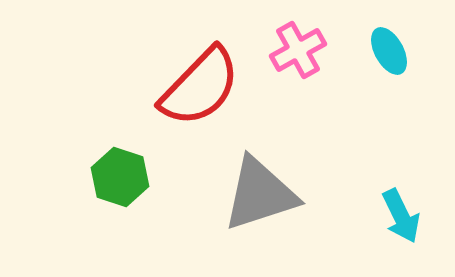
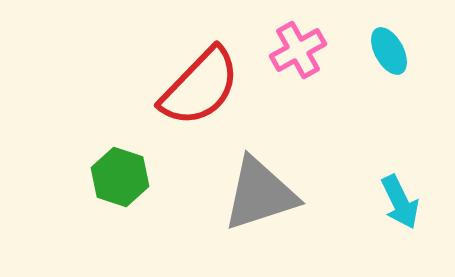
cyan arrow: moved 1 px left, 14 px up
